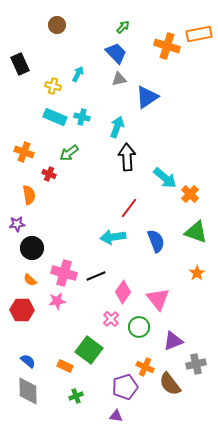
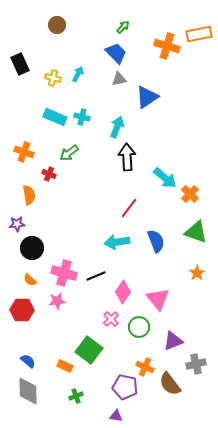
yellow cross at (53, 86): moved 8 px up
cyan arrow at (113, 237): moved 4 px right, 5 px down
purple pentagon at (125, 387): rotated 30 degrees clockwise
